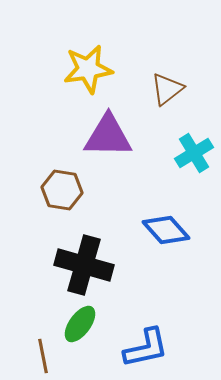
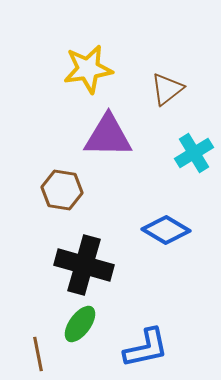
blue diamond: rotated 18 degrees counterclockwise
brown line: moved 5 px left, 2 px up
